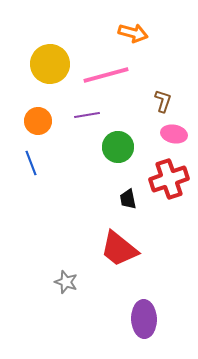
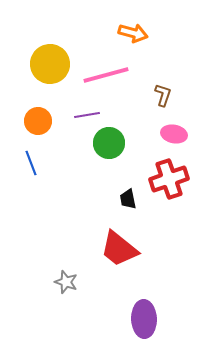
brown L-shape: moved 6 px up
green circle: moved 9 px left, 4 px up
